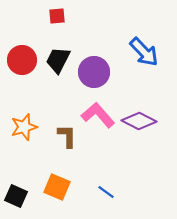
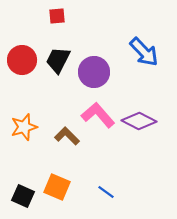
brown L-shape: rotated 45 degrees counterclockwise
black square: moved 7 px right
